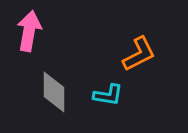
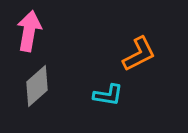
gray diamond: moved 17 px left, 6 px up; rotated 48 degrees clockwise
